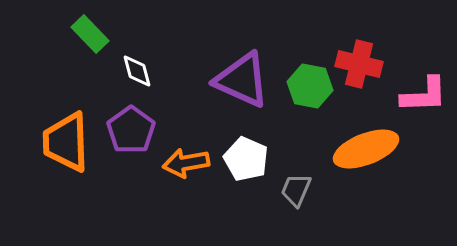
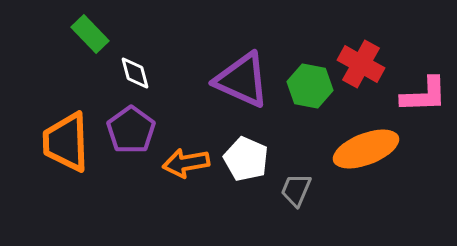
red cross: moved 2 px right; rotated 15 degrees clockwise
white diamond: moved 2 px left, 2 px down
